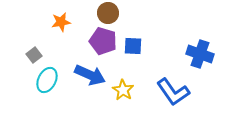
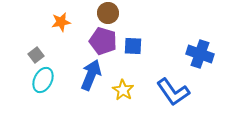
gray square: moved 2 px right
blue arrow: moved 1 px right; rotated 92 degrees counterclockwise
cyan ellipse: moved 4 px left
